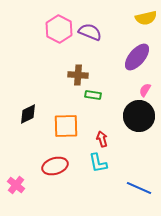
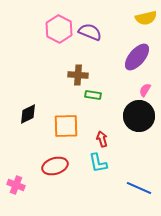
pink cross: rotated 18 degrees counterclockwise
